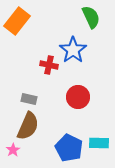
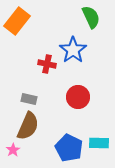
red cross: moved 2 px left, 1 px up
